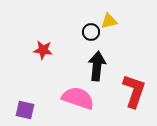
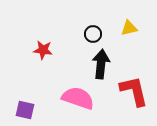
yellow triangle: moved 20 px right, 7 px down
black circle: moved 2 px right, 2 px down
black arrow: moved 4 px right, 2 px up
red L-shape: rotated 32 degrees counterclockwise
